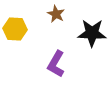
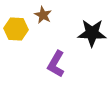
brown star: moved 13 px left, 1 px down
yellow hexagon: moved 1 px right
